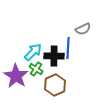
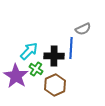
blue line: moved 3 px right
cyan arrow: moved 4 px left, 1 px up
